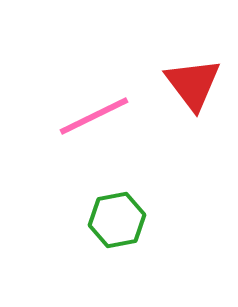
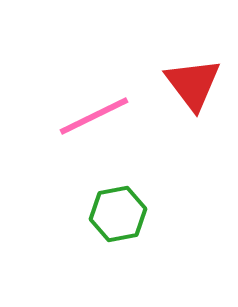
green hexagon: moved 1 px right, 6 px up
